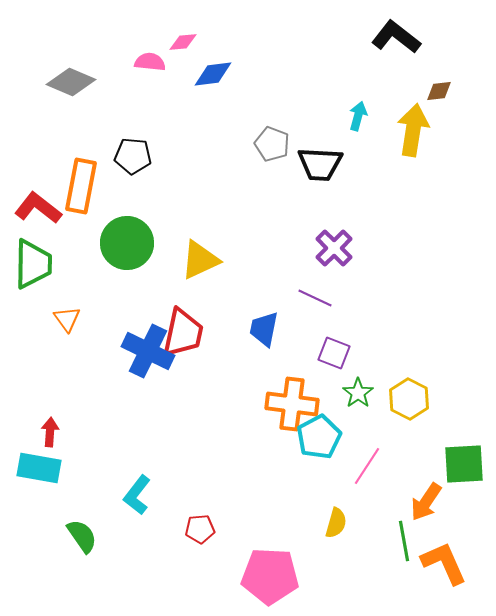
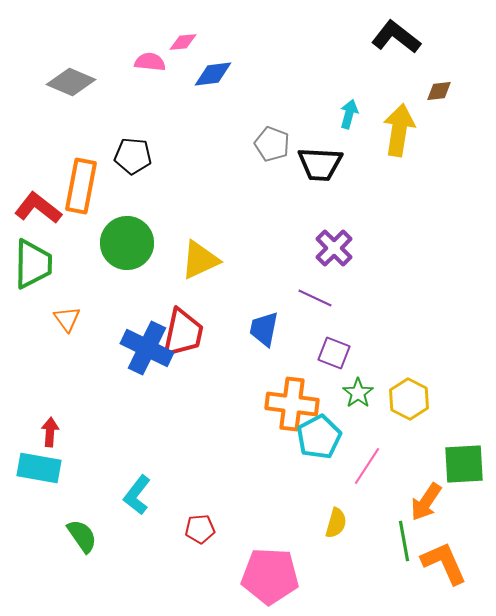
cyan arrow: moved 9 px left, 2 px up
yellow arrow: moved 14 px left
blue cross: moved 1 px left, 3 px up
